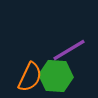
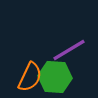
green hexagon: moved 1 px left, 1 px down
